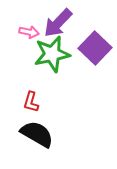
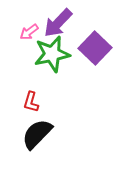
pink arrow: rotated 132 degrees clockwise
black semicircle: rotated 76 degrees counterclockwise
